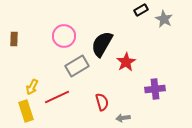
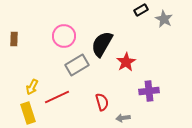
gray rectangle: moved 1 px up
purple cross: moved 6 px left, 2 px down
yellow rectangle: moved 2 px right, 2 px down
